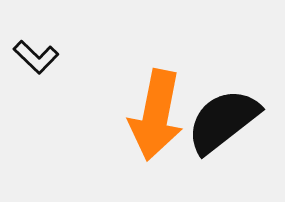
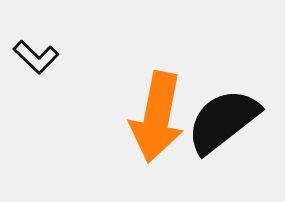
orange arrow: moved 1 px right, 2 px down
